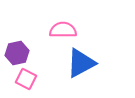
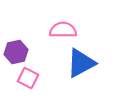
purple hexagon: moved 1 px left, 1 px up
pink square: moved 2 px right, 1 px up
